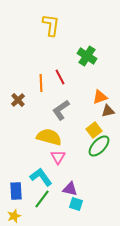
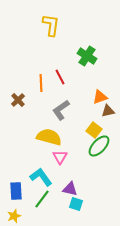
yellow square: rotated 14 degrees counterclockwise
pink triangle: moved 2 px right
